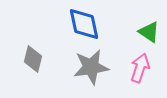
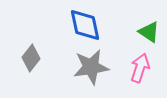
blue diamond: moved 1 px right, 1 px down
gray diamond: moved 2 px left, 1 px up; rotated 24 degrees clockwise
